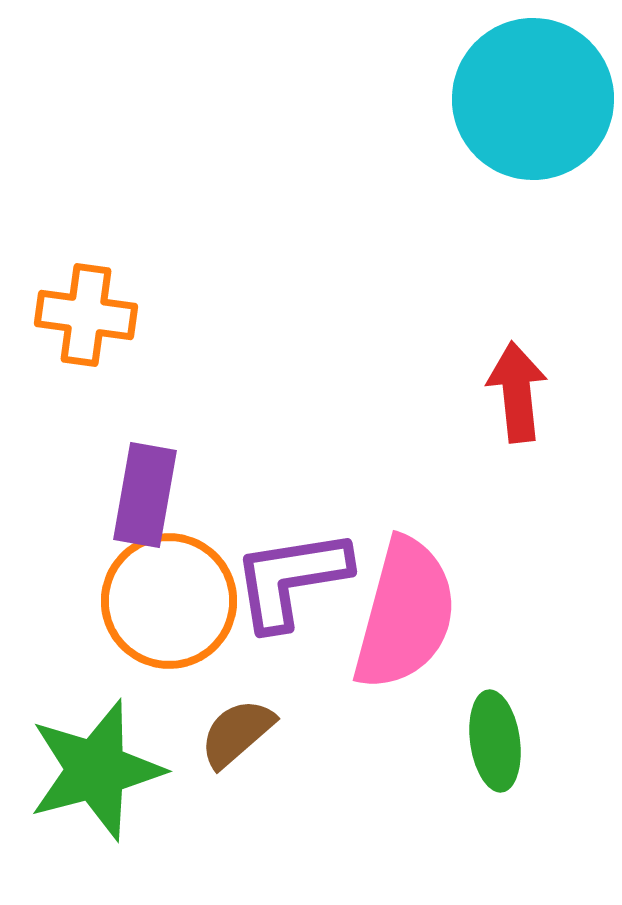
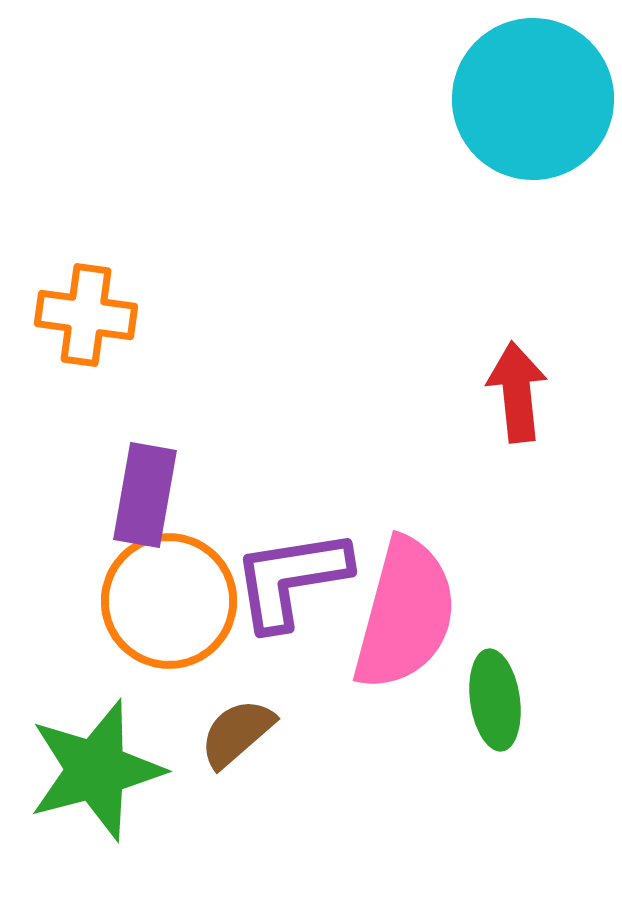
green ellipse: moved 41 px up
